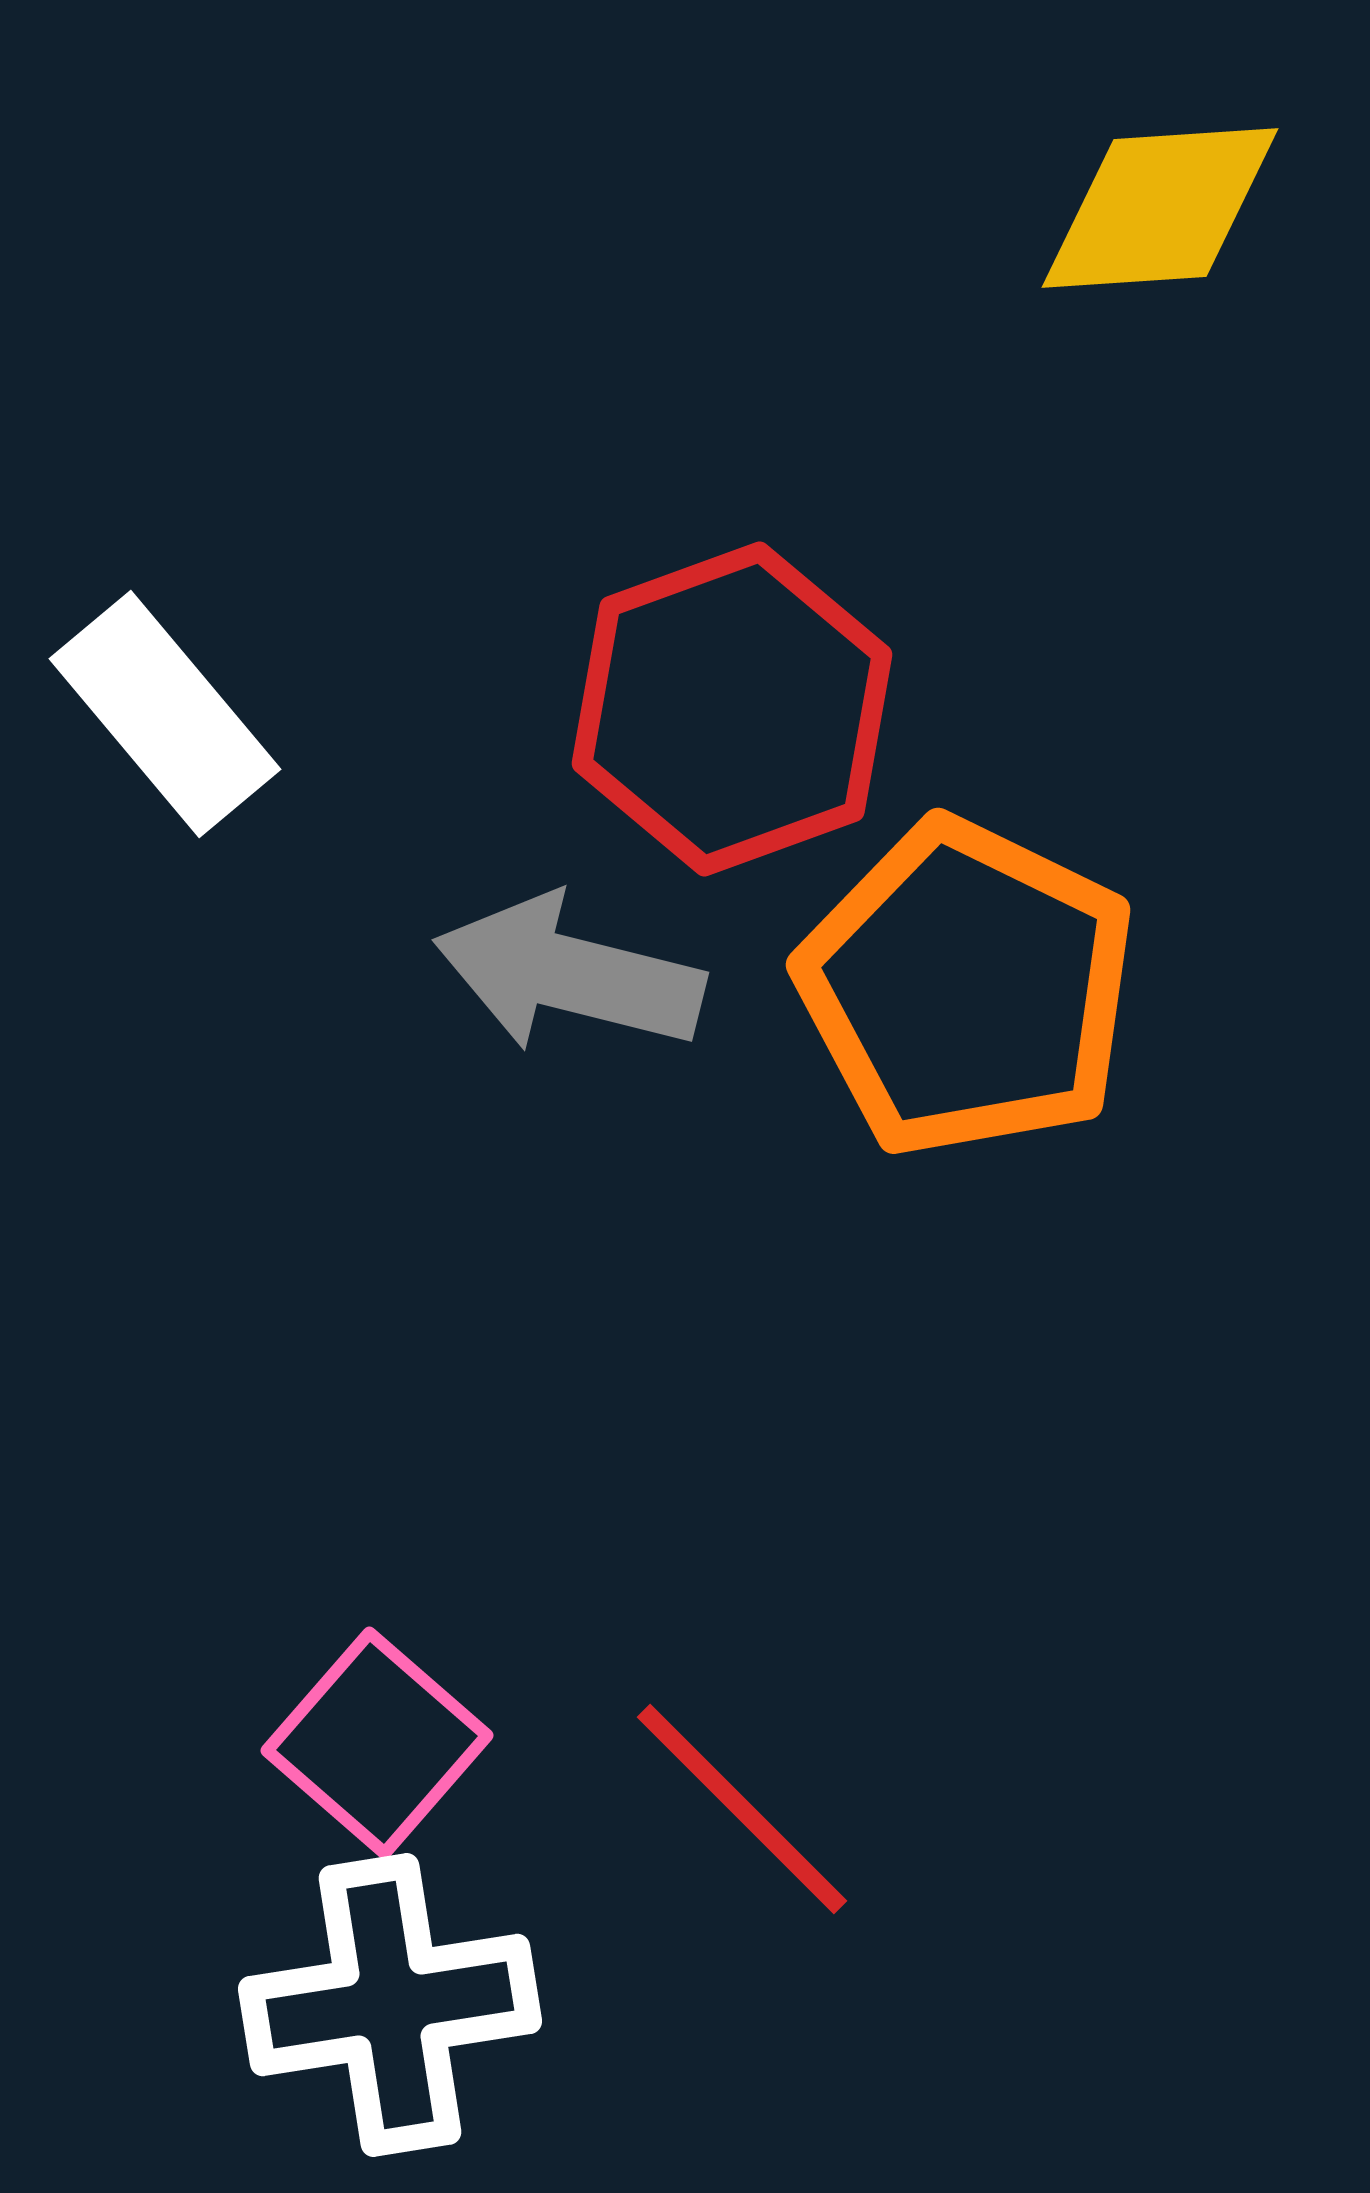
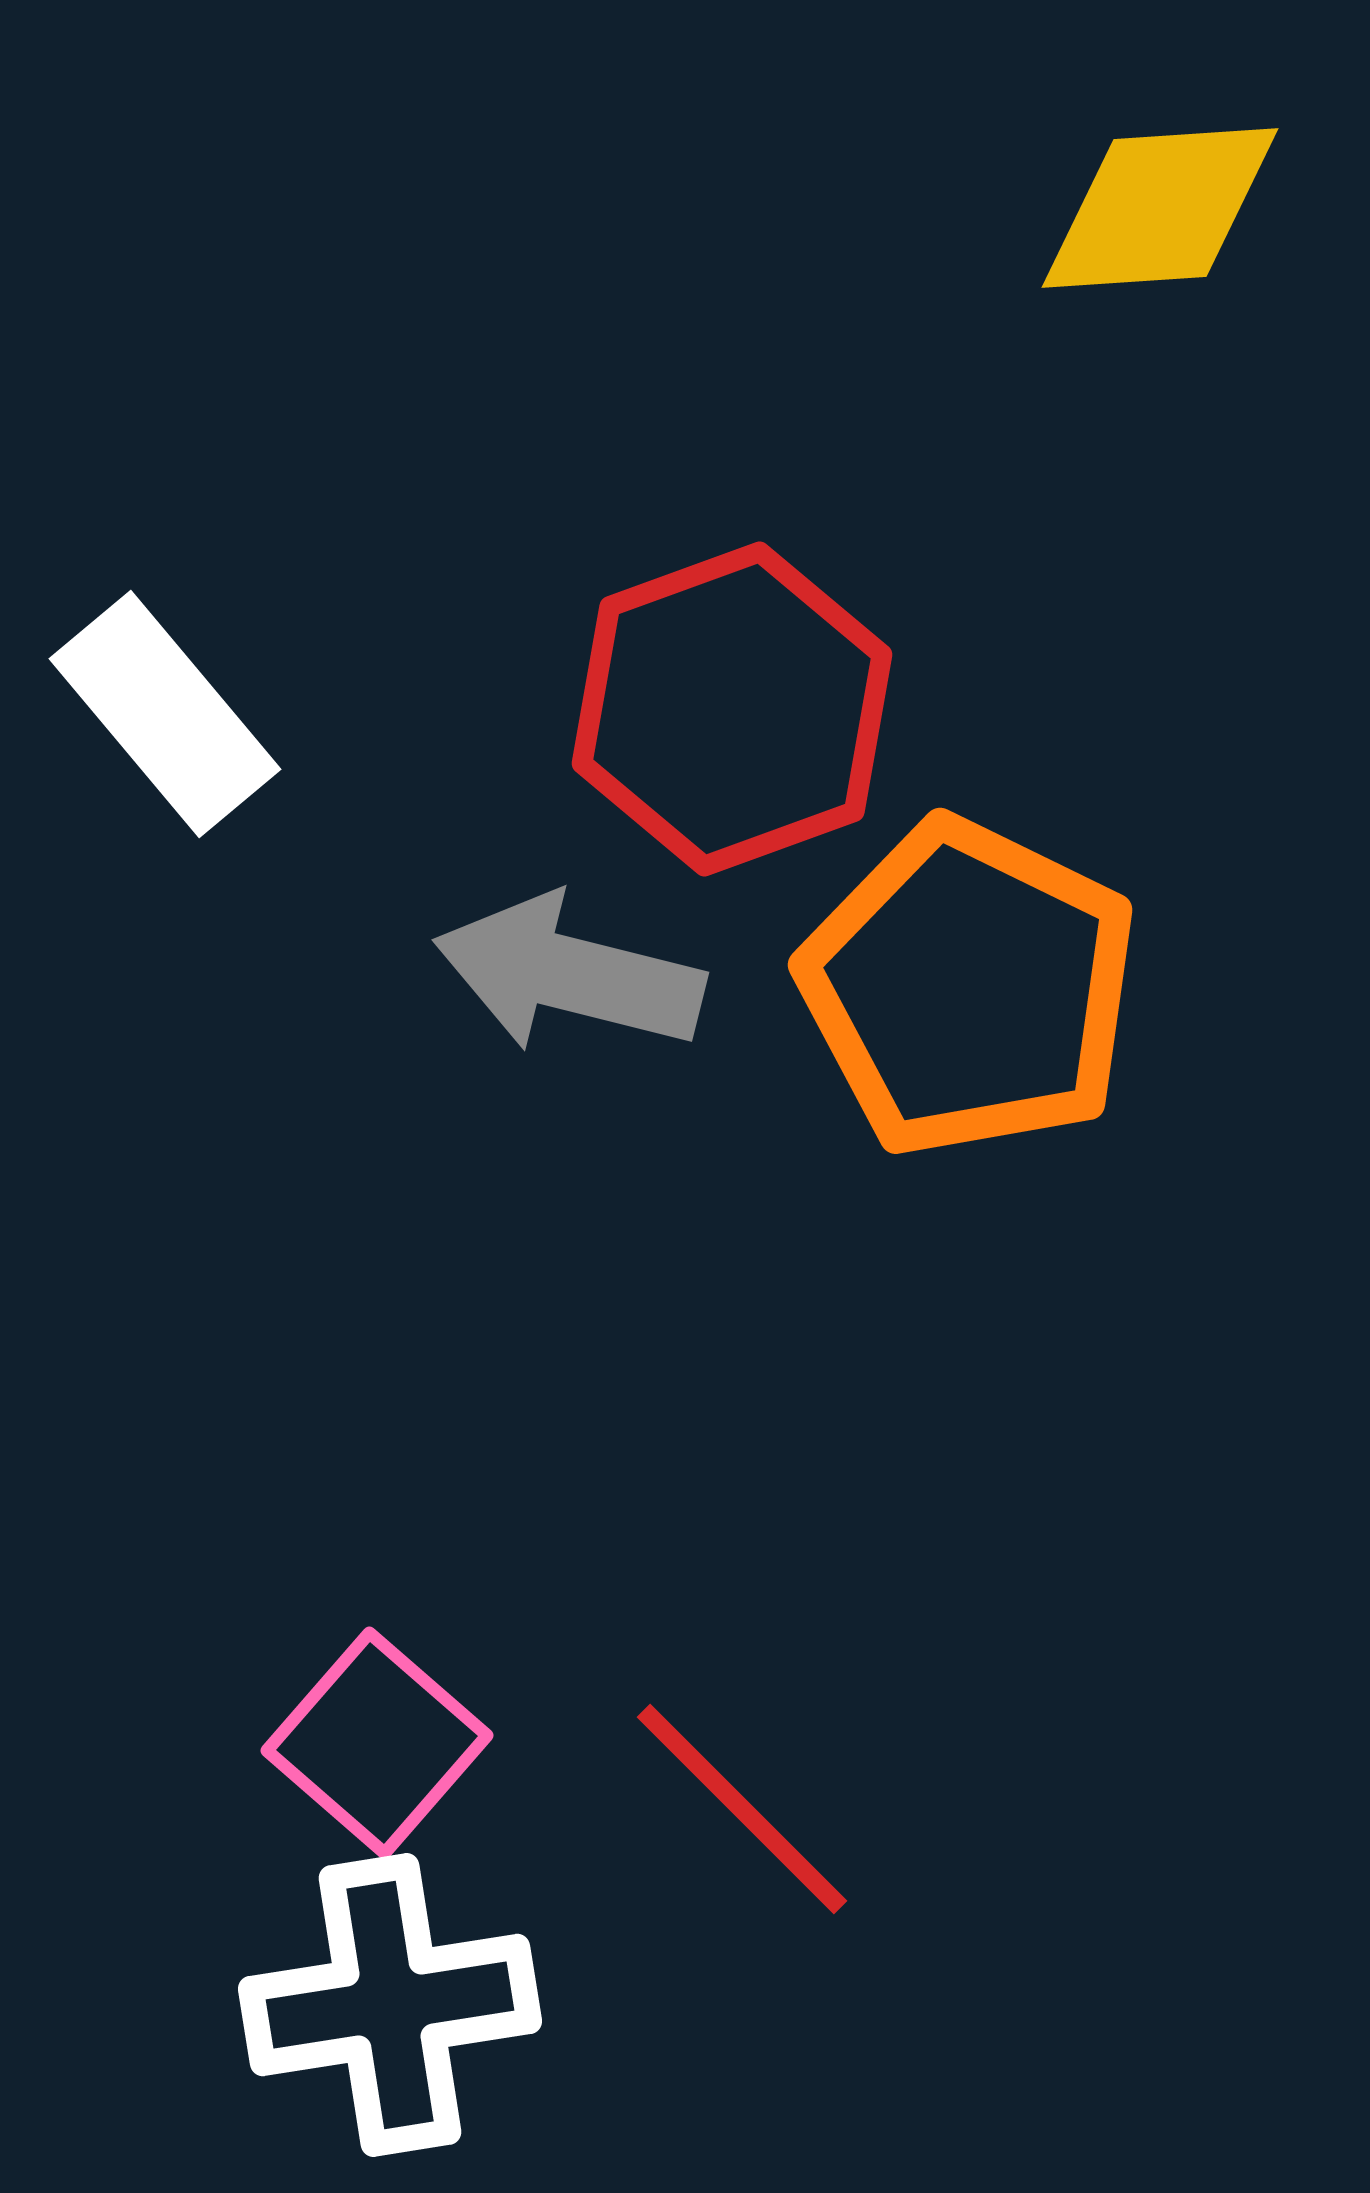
orange pentagon: moved 2 px right
